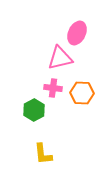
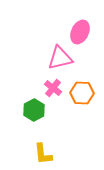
pink ellipse: moved 3 px right, 1 px up
pink cross: rotated 30 degrees clockwise
